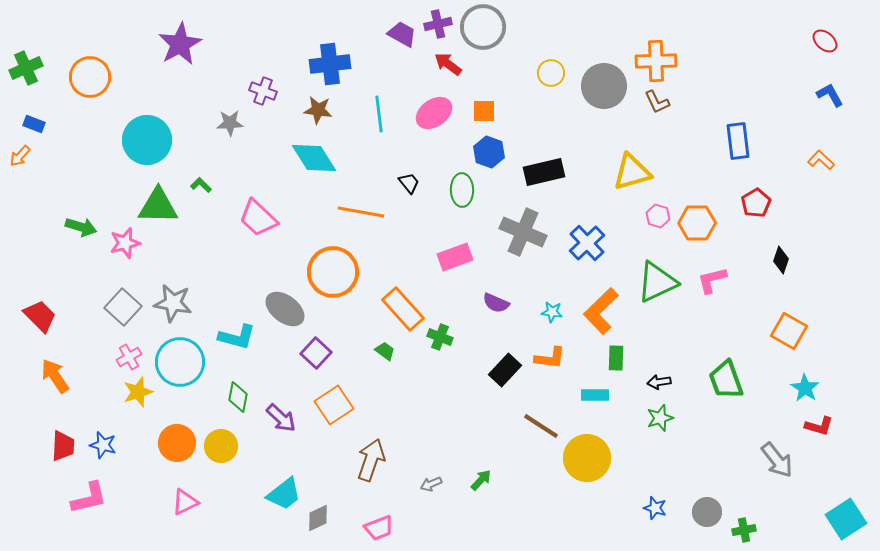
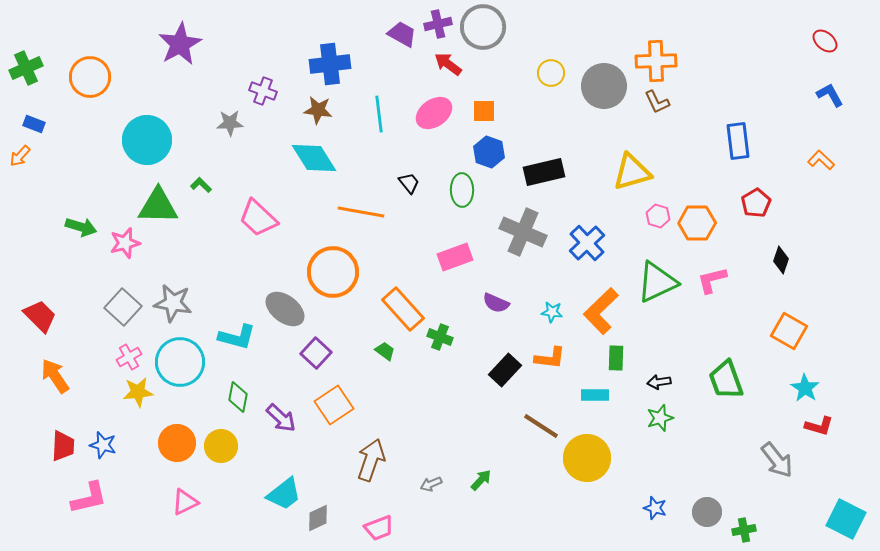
yellow star at (138, 392): rotated 12 degrees clockwise
cyan square at (846, 519): rotated 30 degrees counterclockwise
